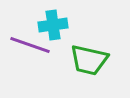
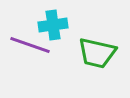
green trapezoid: moved 8 px right, 7 px up
